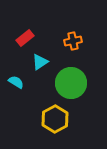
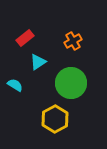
orange cross: rotated 18 degrees counterclockwise
cyan triangle: moved 2 px left
cyan semicircle: moved 1 px left, 3 px down
